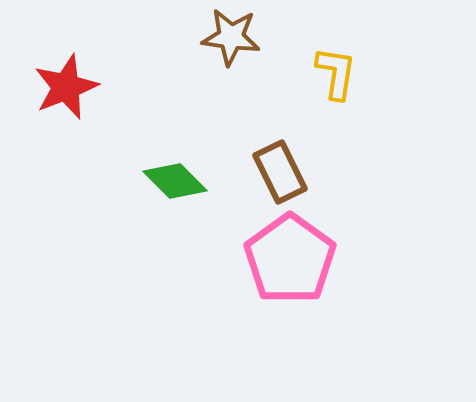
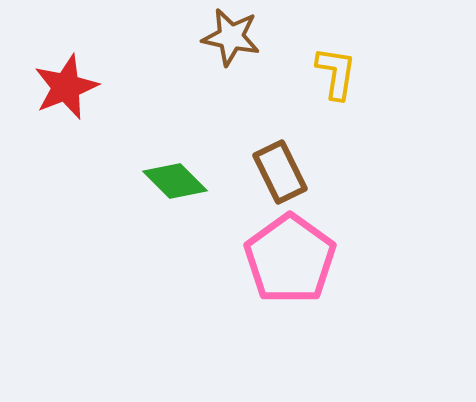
brown star: rotated 4 degrees clockwise
